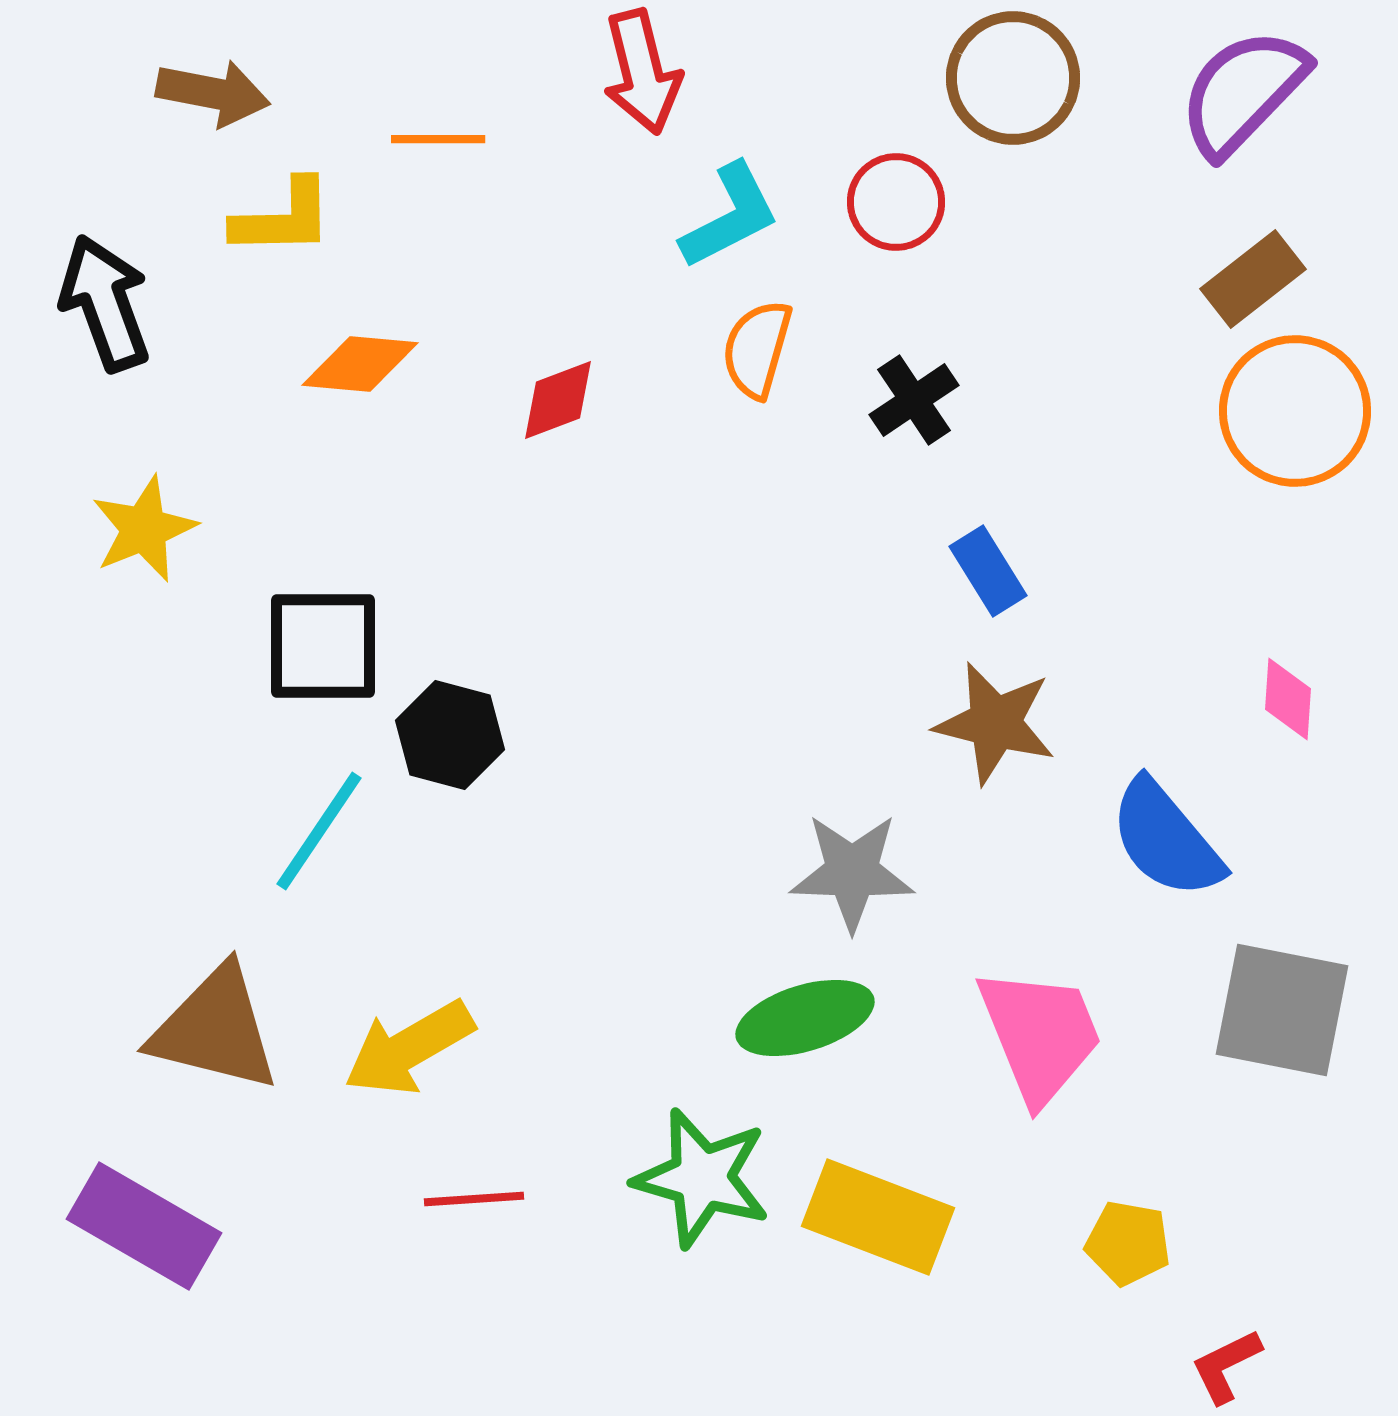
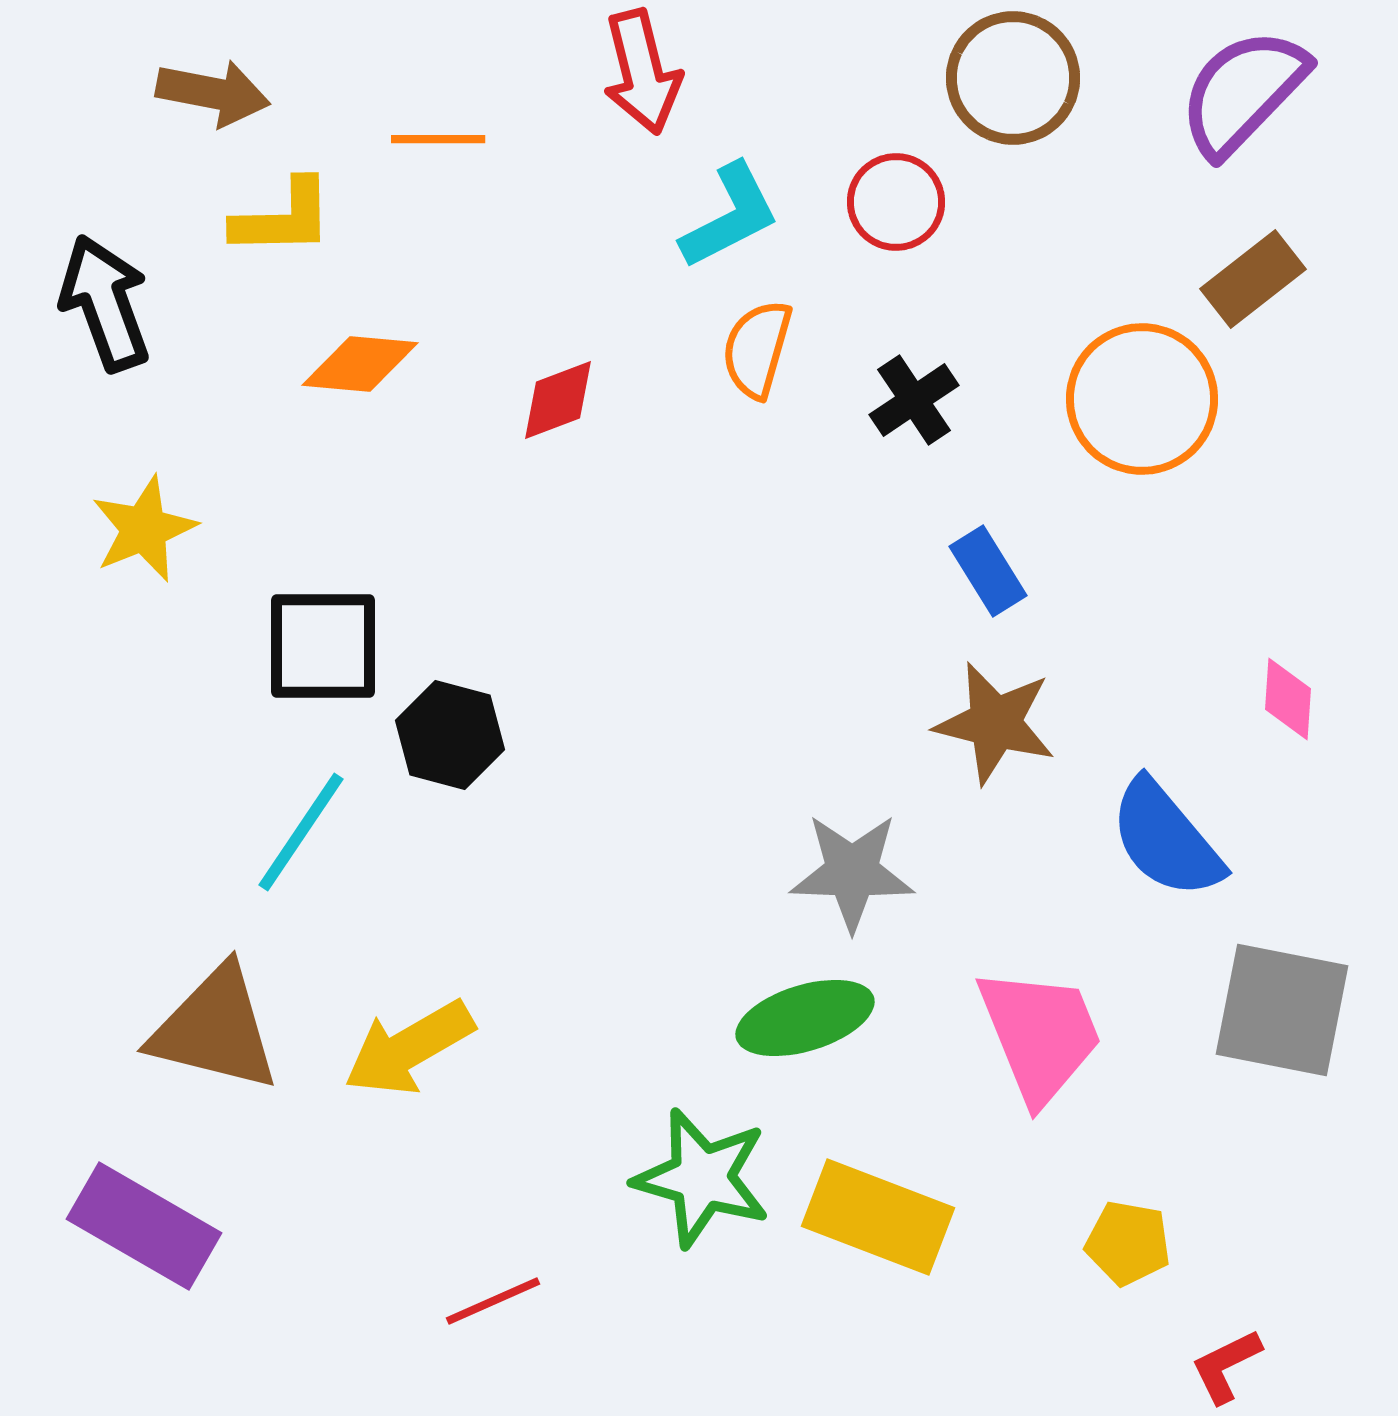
orange circle: moved 153 px left, 12 px up
cyan line: moved 18 px left, 1 px down
red line: moved 19 px right, 102 px down; rotated 20 degrees counterclockwise
